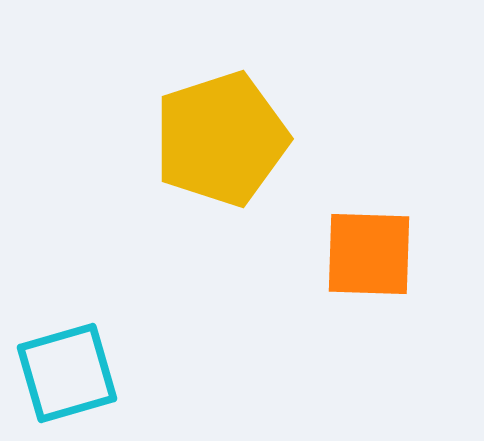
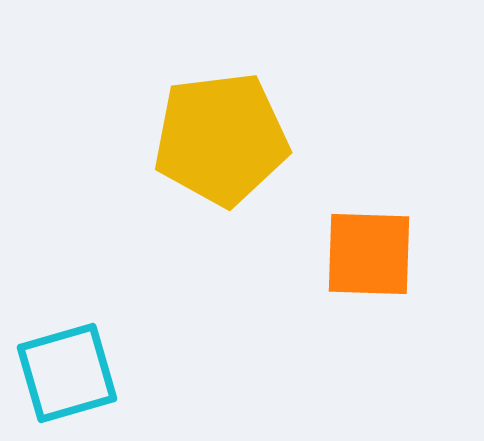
yellow pentagon: rotated 11 degrees clockwise
